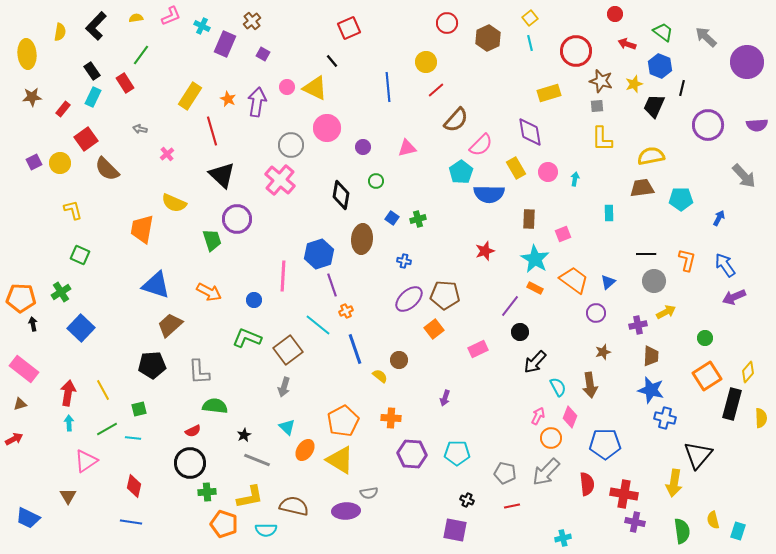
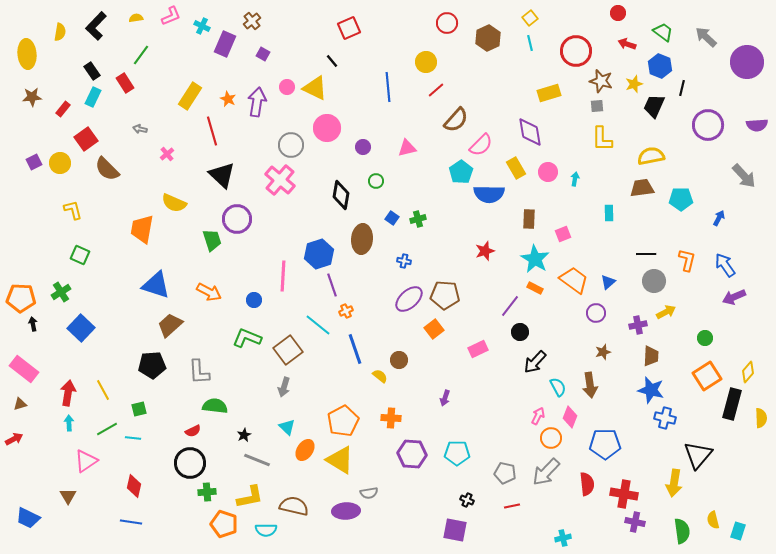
red circle at (615, 14): moved 3 px right, 1 px up
